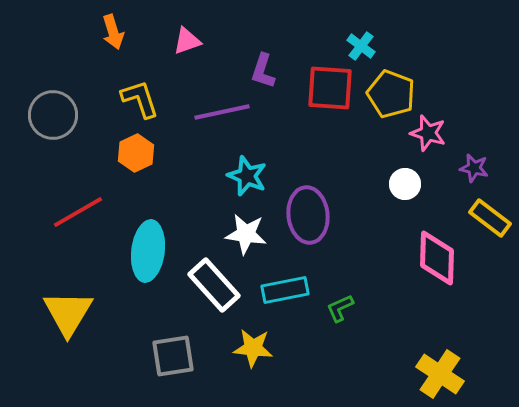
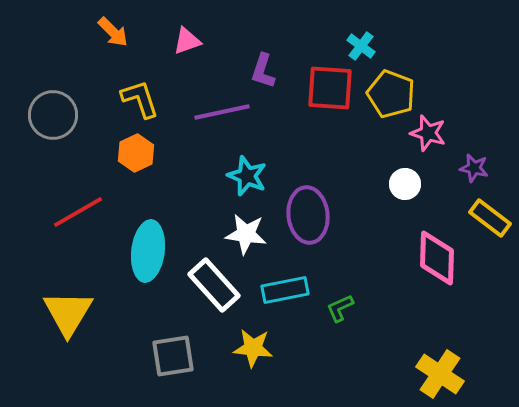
orange arrow: rotated 28 degrees counterclockwise
